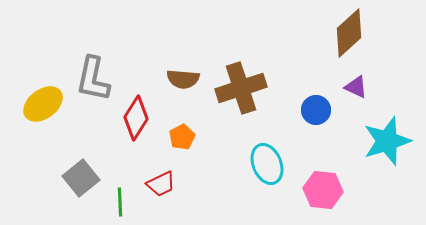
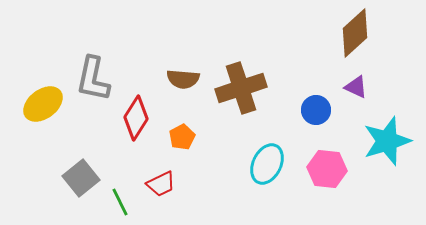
brown diamond: moved 6 px right
cyan ellipse: rotated 48 degrees clockwise
pink hexagon: moved 4 px right, 21 px up
green line: rotated 24 degrees counterclockwise
